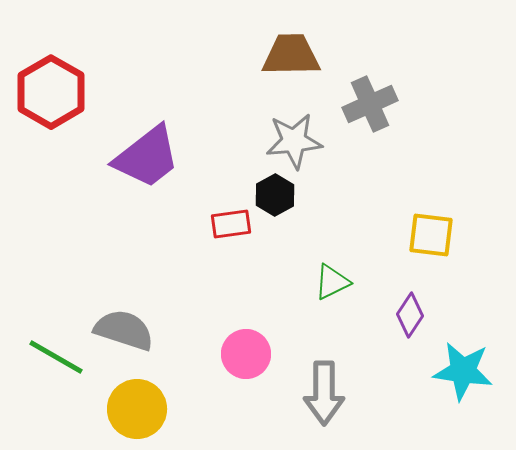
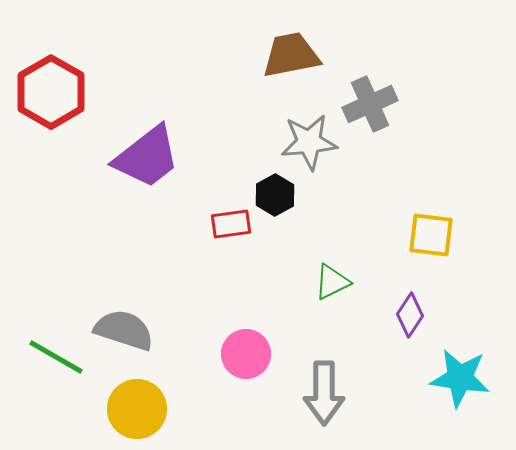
brown trapezoid: rotated 10 degrees counterclockwise
gray star: moved 15 px right, 1 px down
cyan star: moved 3 px left, 7 px down
